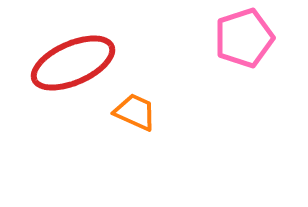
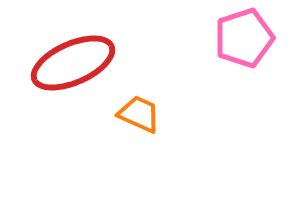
orange trapezoid: moved 4 px right, 2 px down
